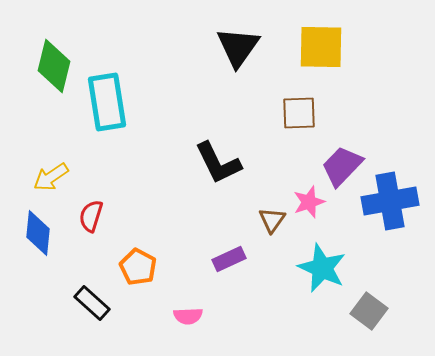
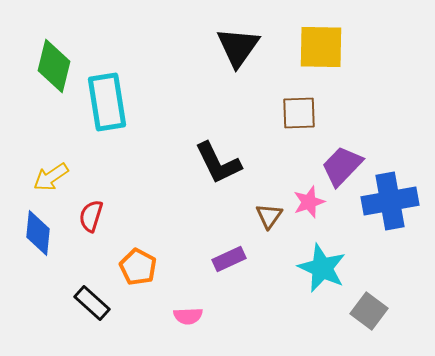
brown triangle: moved 3 px left, 4 px up
